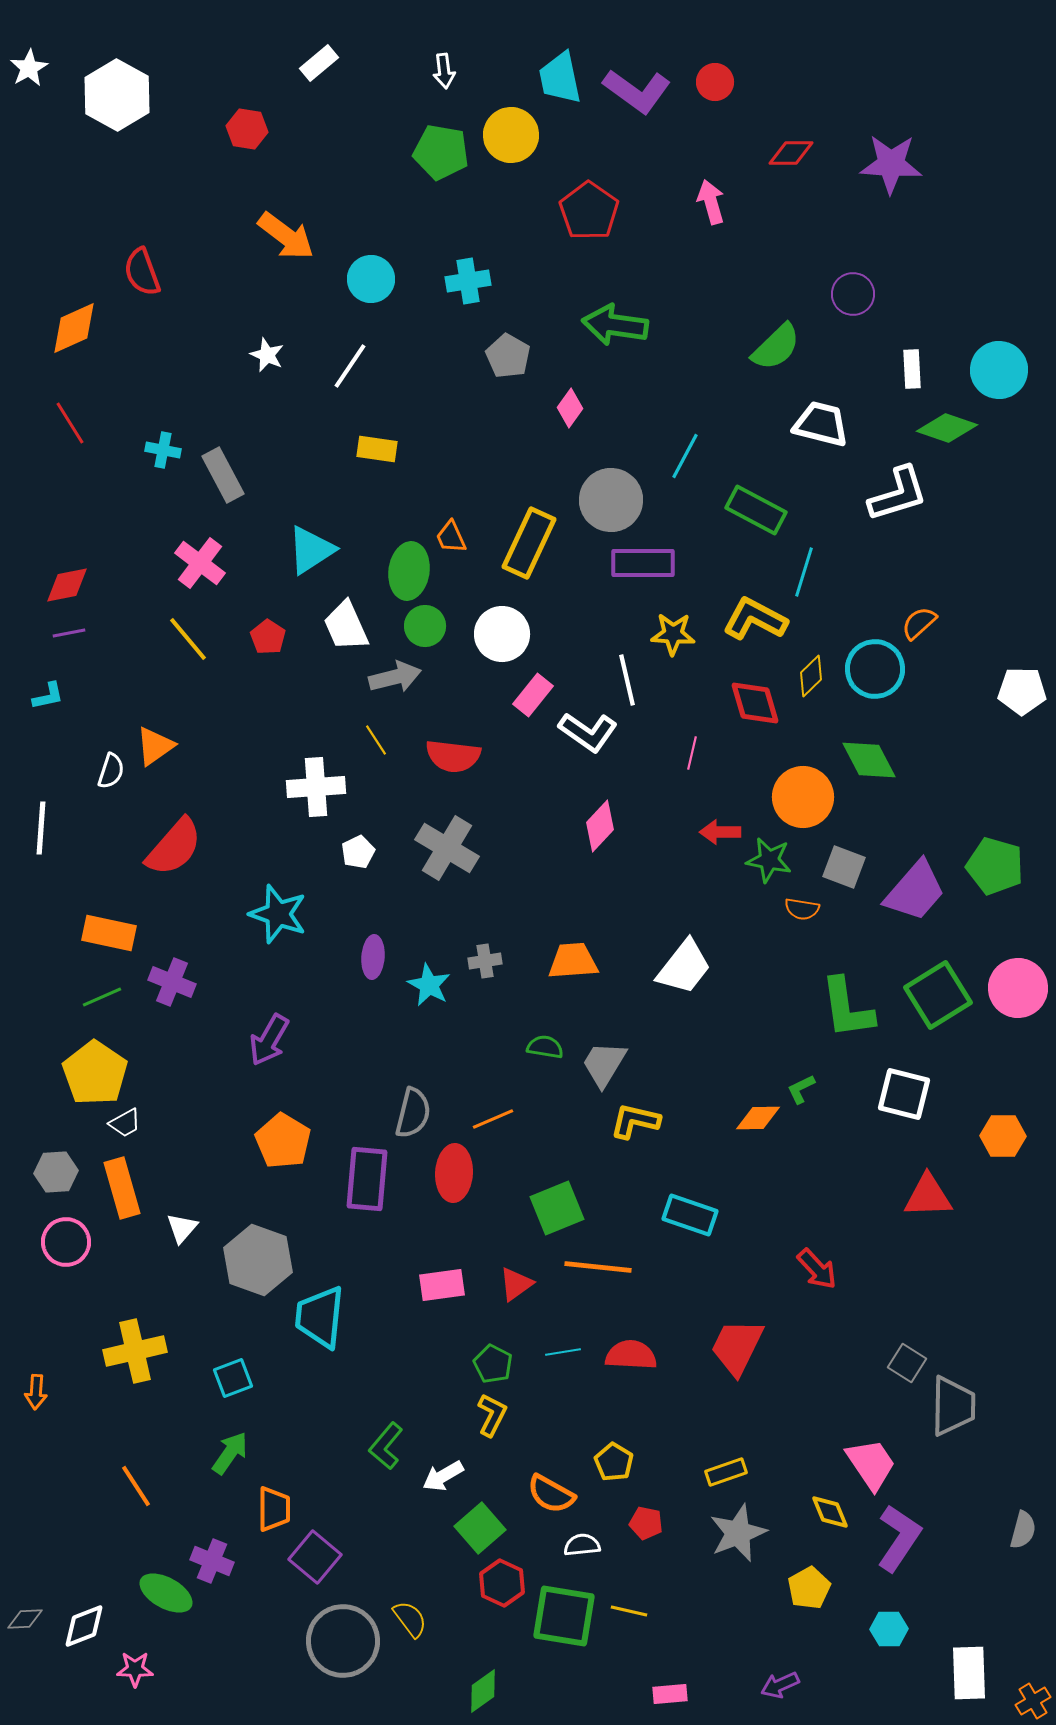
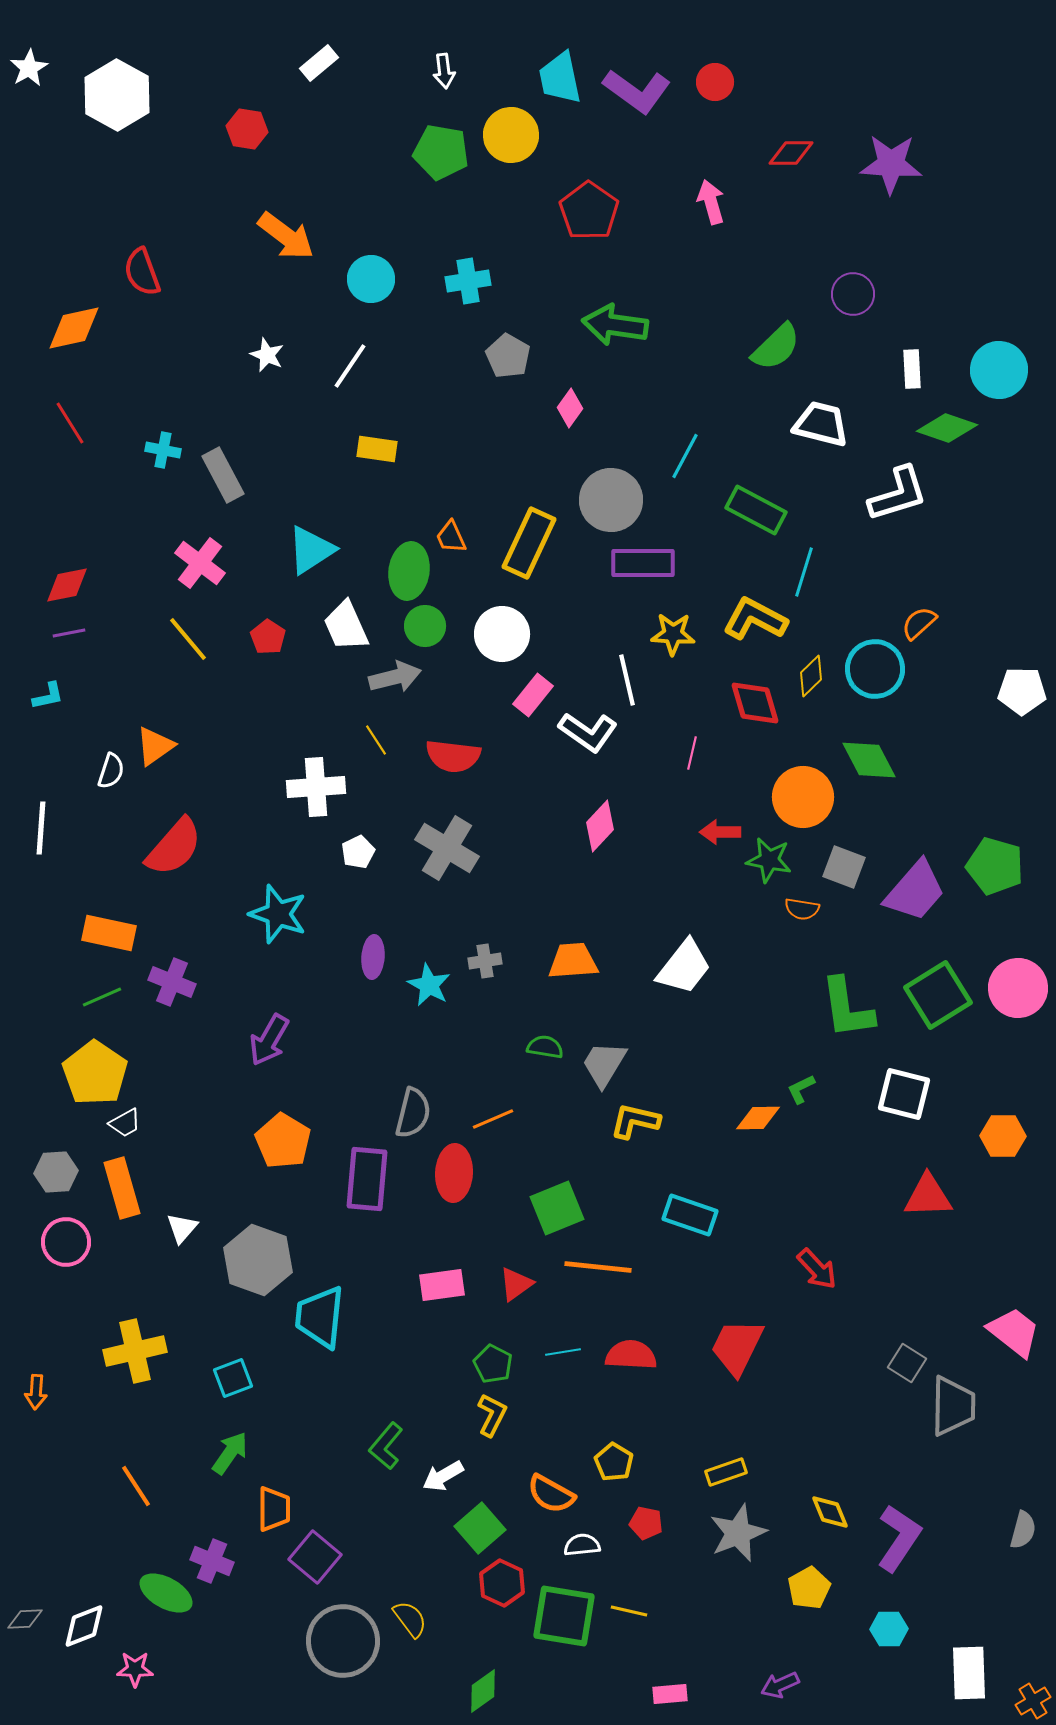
orange diamond at (74, 328): rotated 12 degrees clockwise
pink trapezoid at (871, 1464): moved 143 px right, 132 px up; rotated 18 degrees counterclockwise
